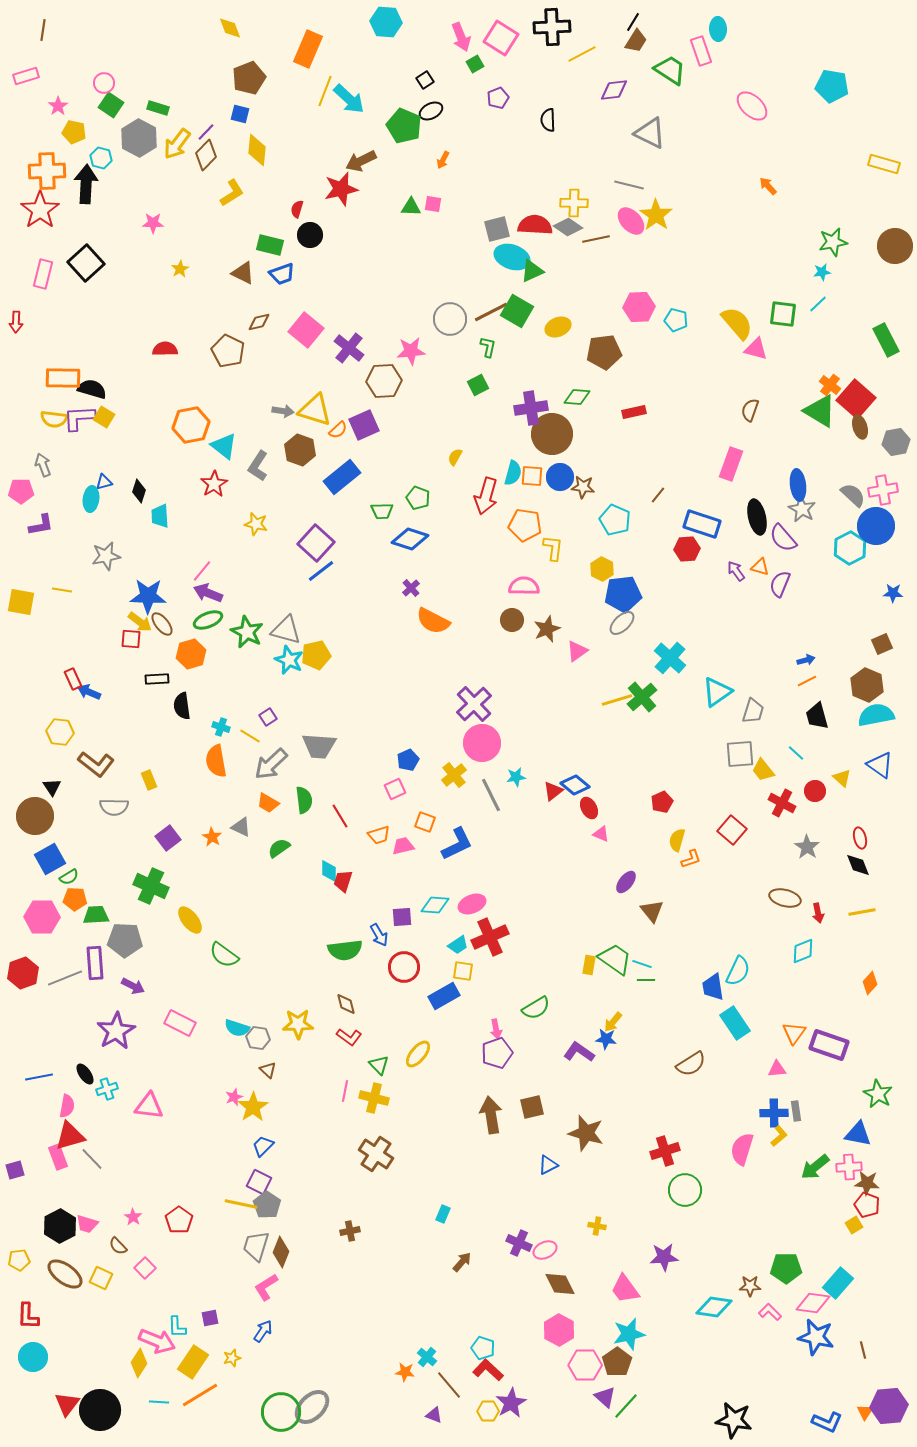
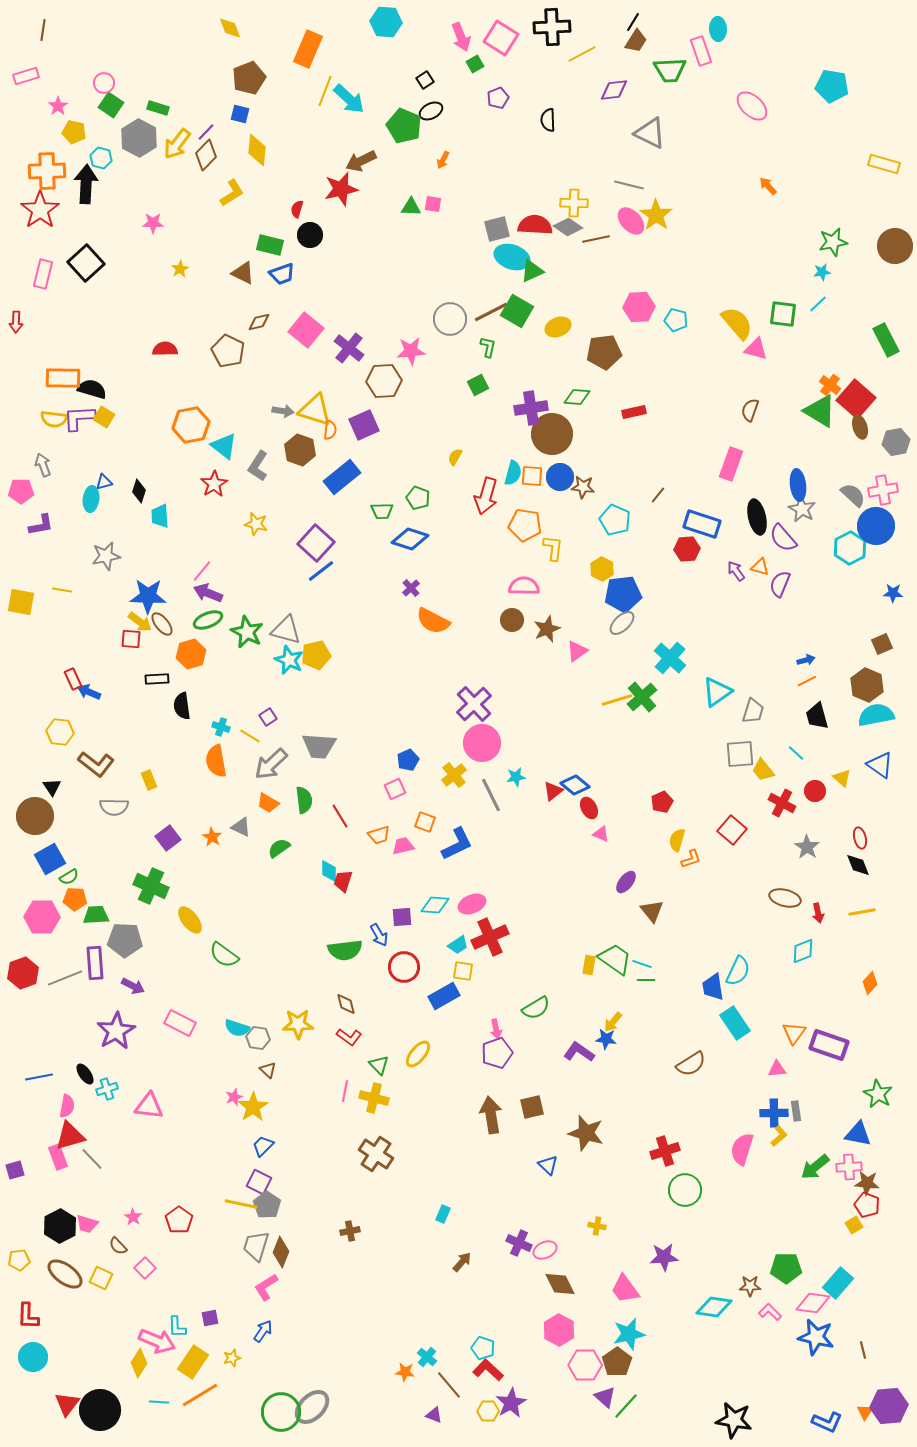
green trapezoid at (670, 70): rotated 144 degrees clockwise
orange semicircle at (338, 430): moved 8 px left; rotated 42 degrees counterclockwise
blue triangle at (548, 1165): rotated 50 degrees counterclockwise
